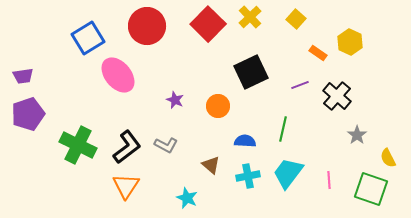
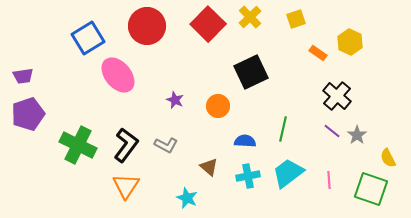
yellow square: rotated 30 degrees clockwise
purple line: moved 32 px right, 46 px down; rotated 60 degrees clockwise
black L-shape: moved 1 px left, 2 px up; rotated 16 degrees counterclockwise
brown triangle: moved 2 px left, 2 px down
cyan trapezoid: rotated 16 degrees clockwise
